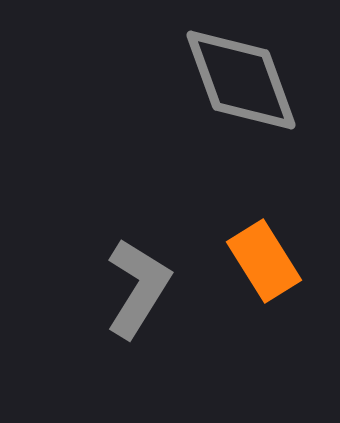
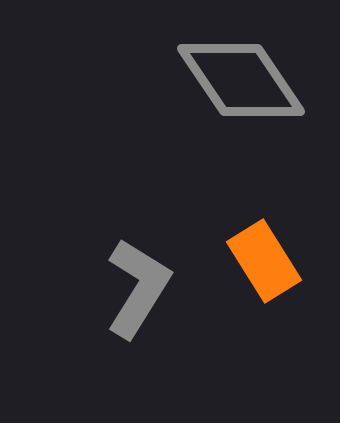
gray diamond: rotated 14 degrees counterclockwise
